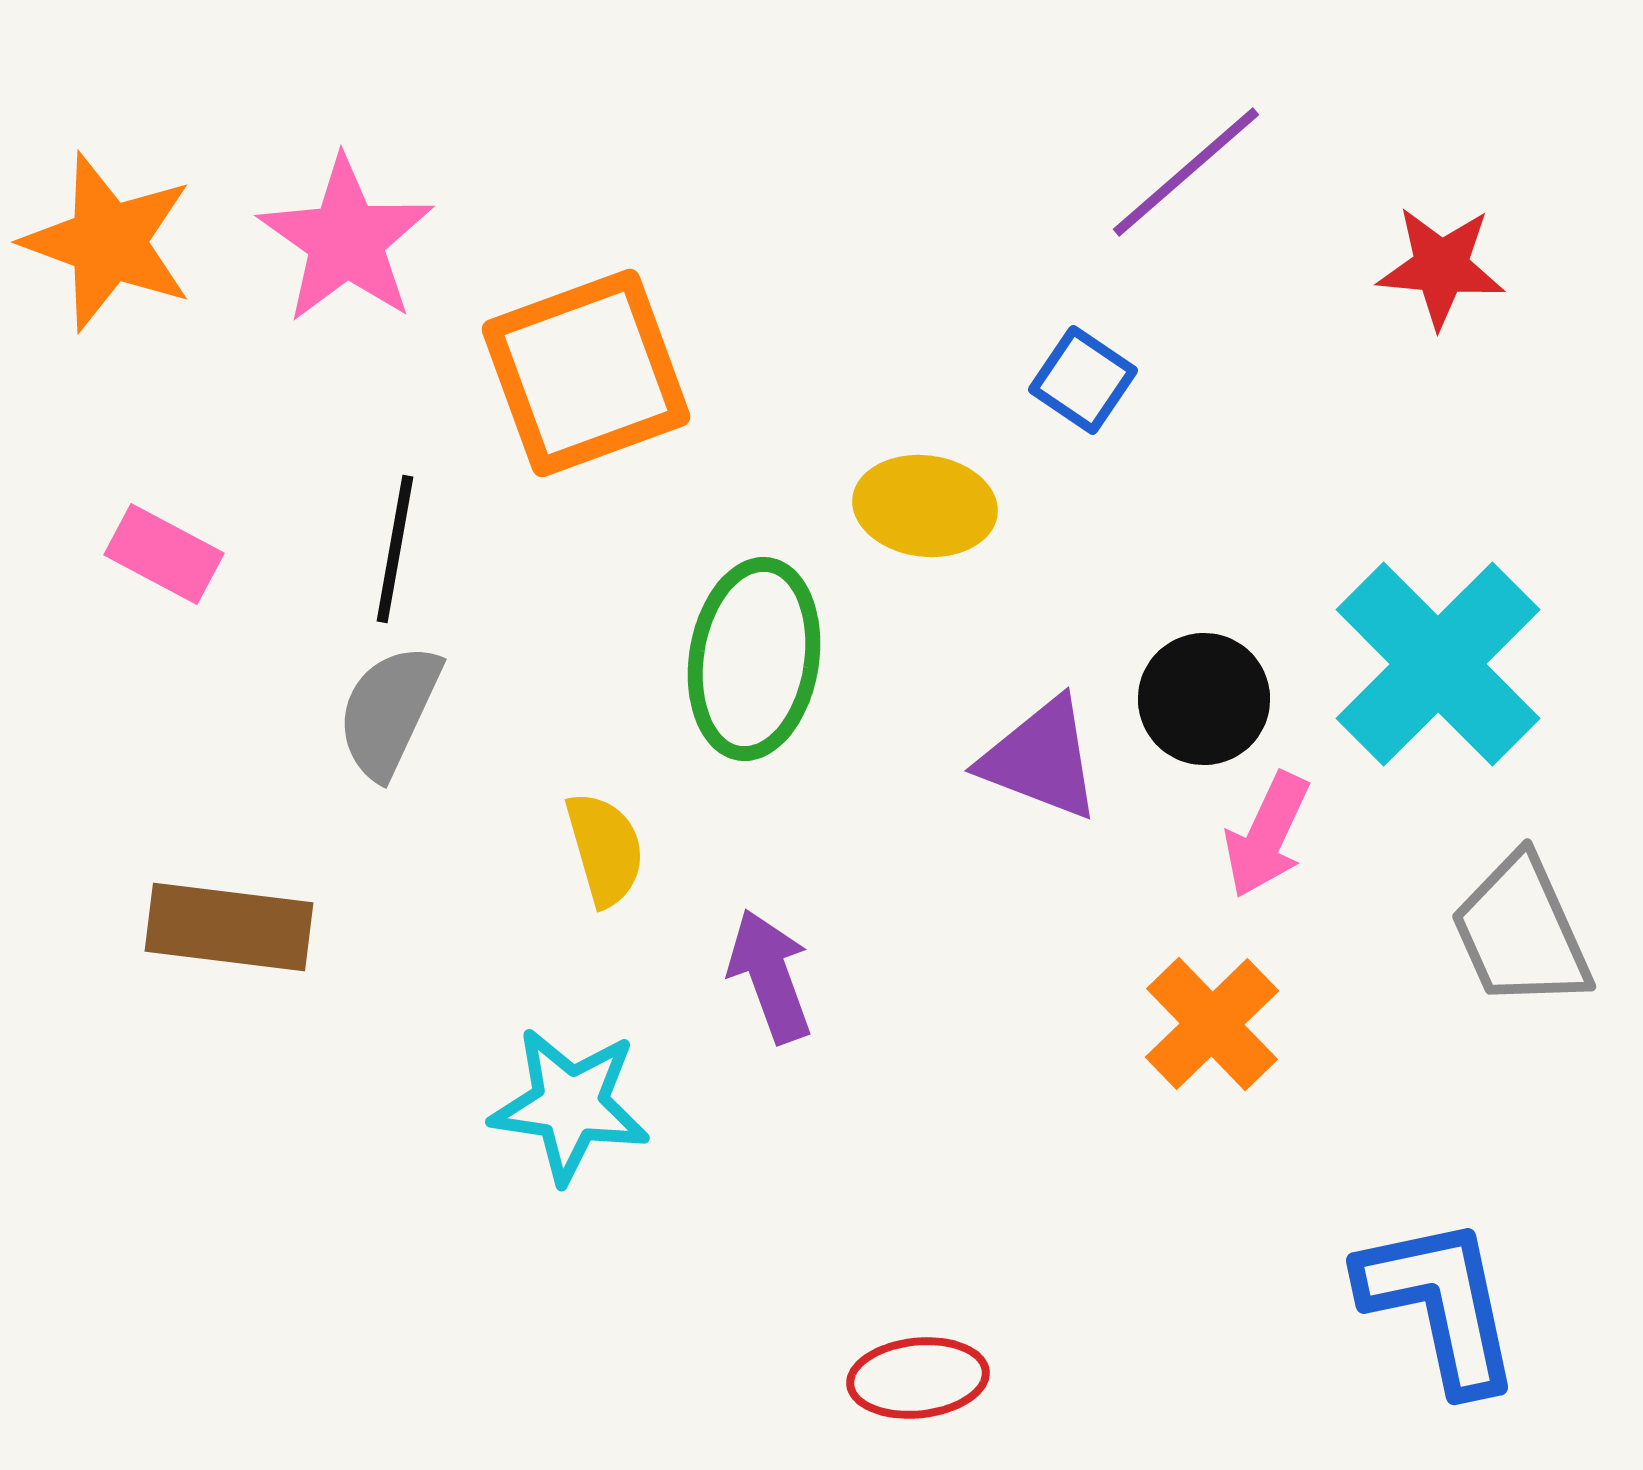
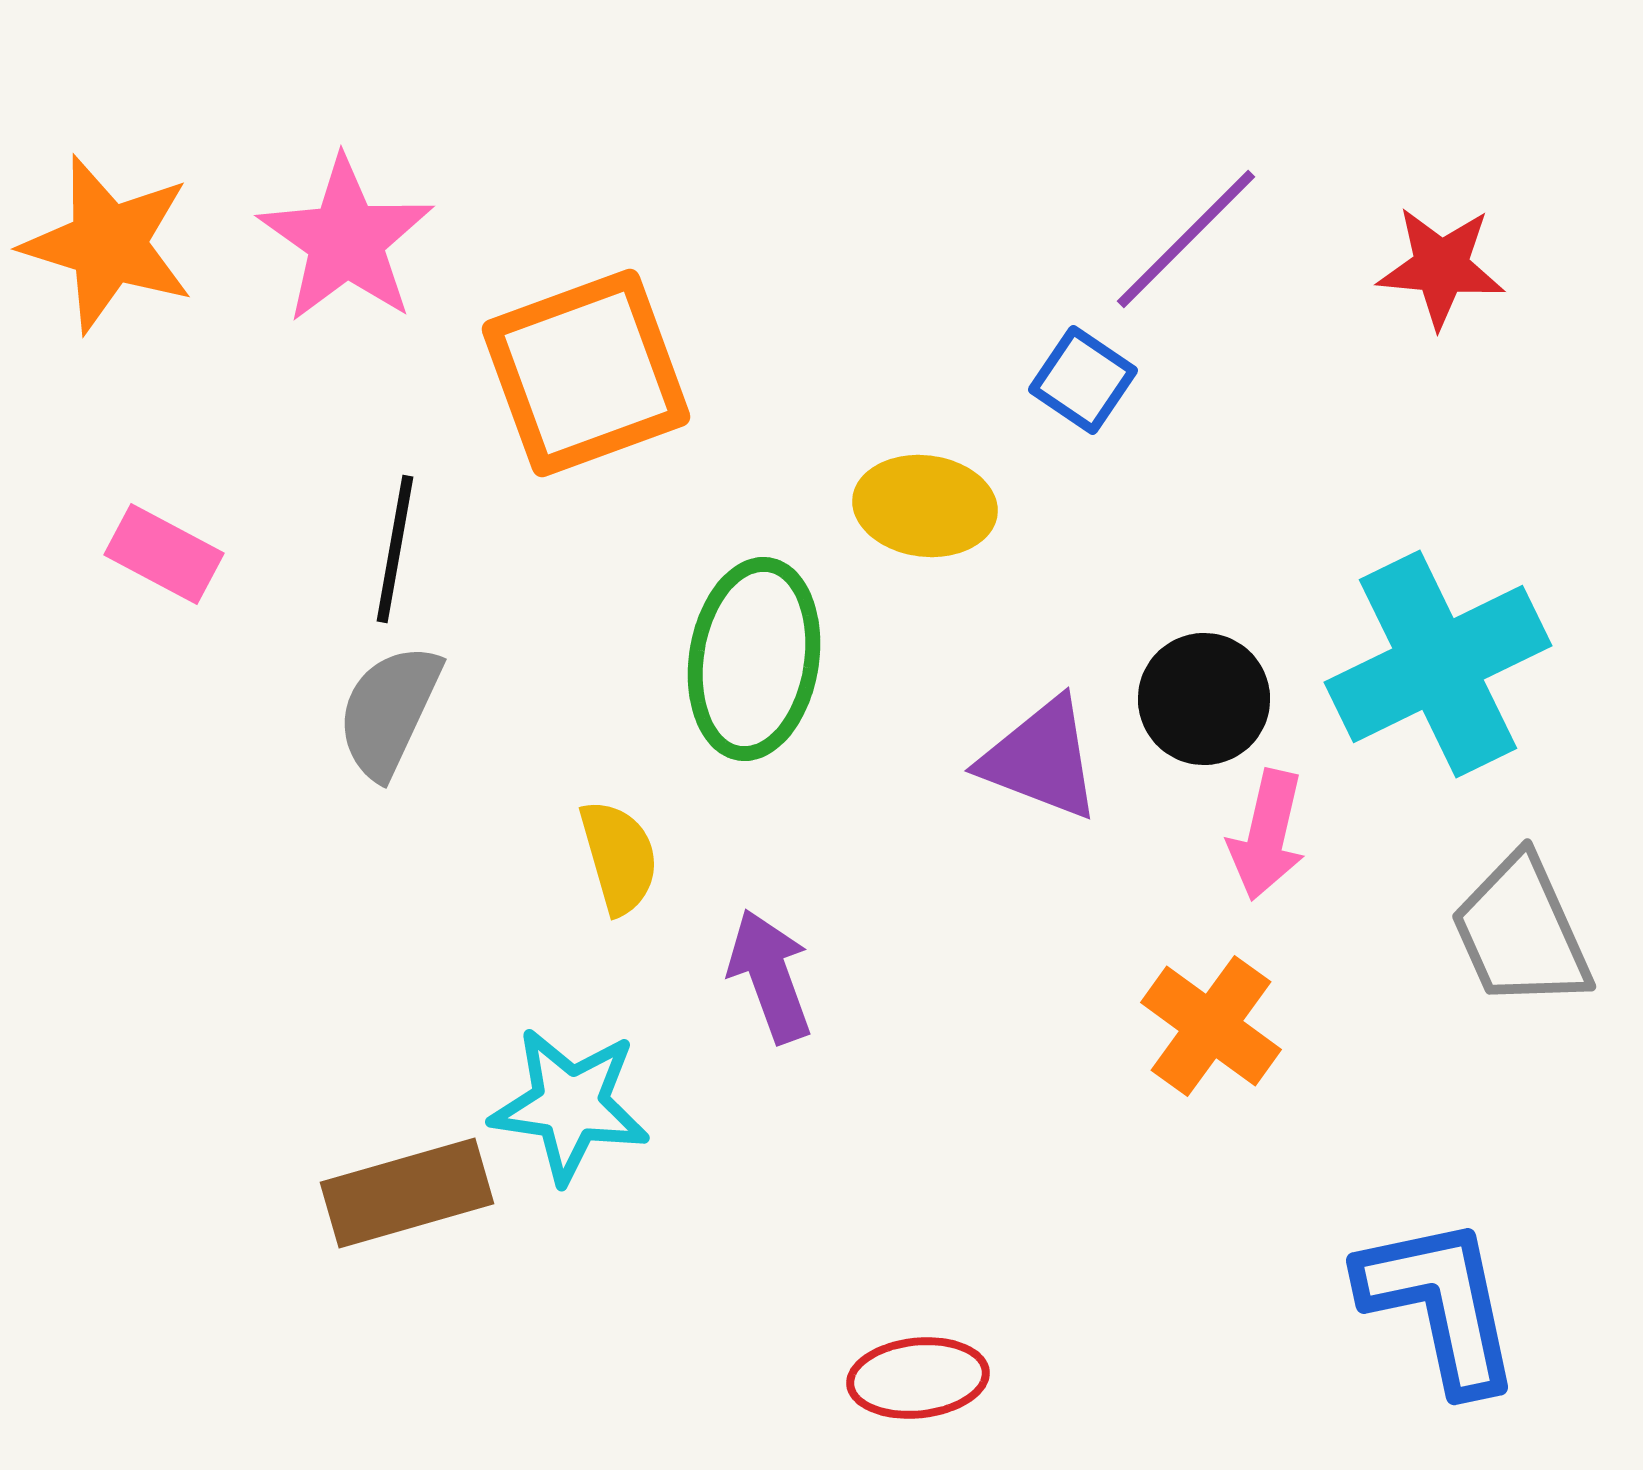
purple line: moved 67 px down; rotated 4 degrees counterclockwise
orange star: moved 2 px down; rotated 3 degrees counterclockwise
cyan cross: rotated 19 degrees clockwise
pink arrow: rotated 12 degrees counterclockwise
yellow semicircle: moved 14 px right, 8 px down
brown rectangle: moved 178 px right, 266 px down; rotated 23 degrees counterclockwise
orange cross: moved 1 px left, 2 px down; rotated 10 degrees counterclockwise
